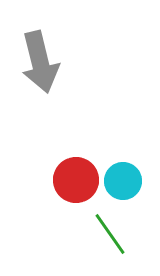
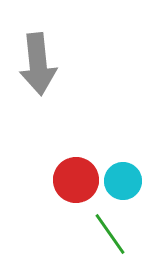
gray arrow: moved 2 px left, 2 px down; rotated 8 degrees clockwise
